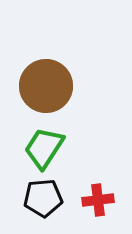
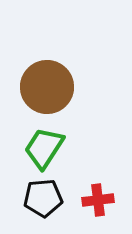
brown circle: moved 1 px right, 1 px down
